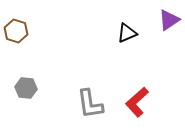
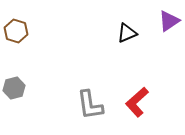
purple triangle: moved 1 px down
gray hexagon: moved 12 px left; rotated 20 degrees counterclockwise
gray L-shape: moved 1 px down
